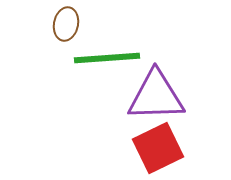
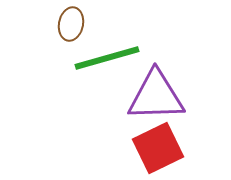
brown ellipse: moved 5 px right
green line: rotated 12 degrees counterclockwise
